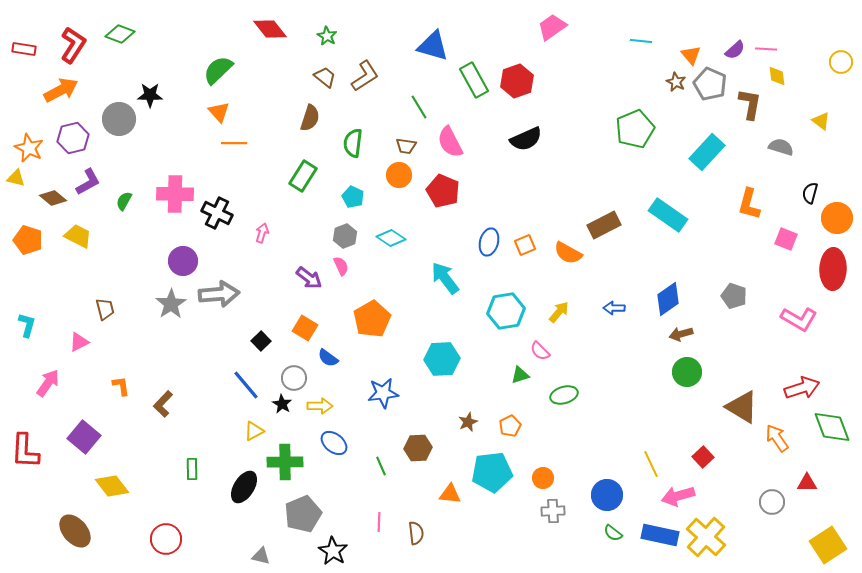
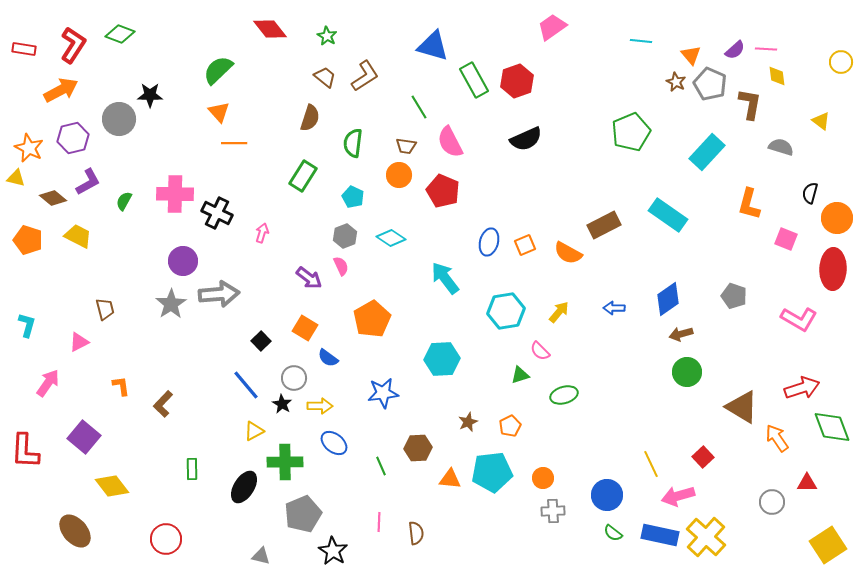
green pentagon at (635, 129): moved 4 px left, 3 px down
orange triangle at (450, 494): moved 15 px up
